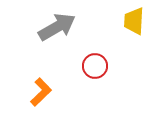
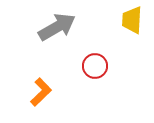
yellow trapezoid: moved 2 px left, 1 px up
